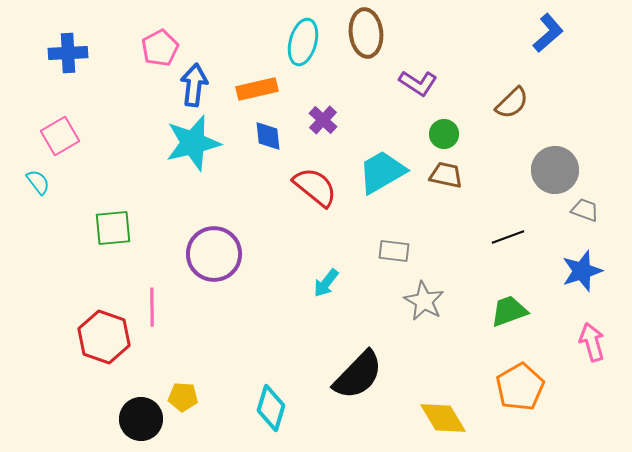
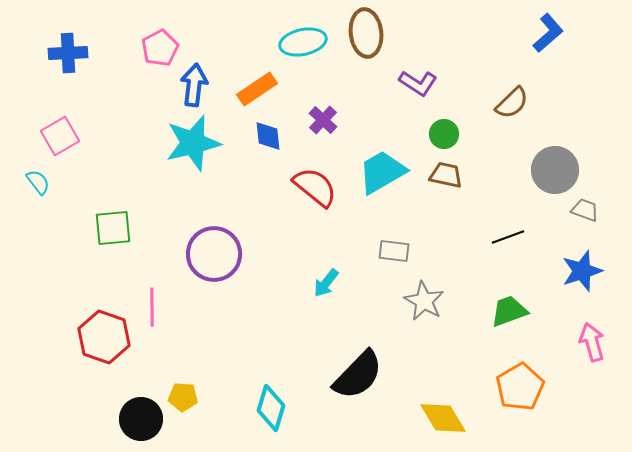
cyan ellipse: rotated 63 degrees clockwise
orange rectangle: rotated 21 degrees counterclockwise
